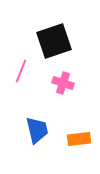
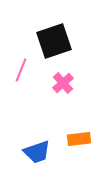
pink line: moved 1 px up
pink cross: rotated 30 degrees clockwise
blue trapezoid: moved 22 px down; rotated 84 degrees clockwise
